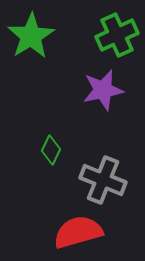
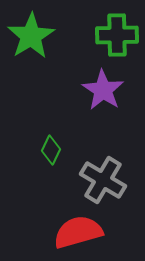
green cross: rotated 24 degrees clockwise
purple star: rotated 27 degrees counterclockwise
gray cross: rotated 9 degrees clockwise
